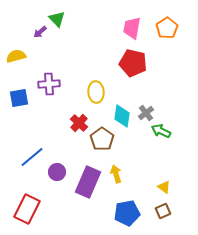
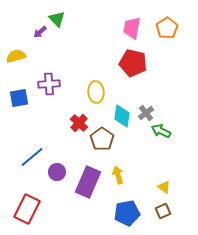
yellow arrow: moved 2 px right, 1 px down
